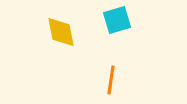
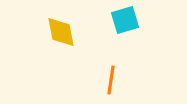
cyan square: moved 8 px right
